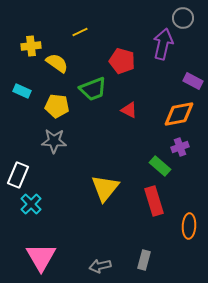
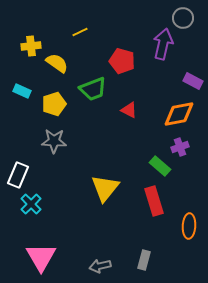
yellow pentagon: moved 3 px left, 2 px up; rotated 25 degrees counterclockwise
